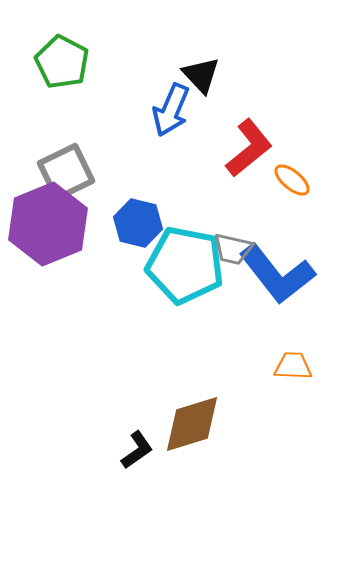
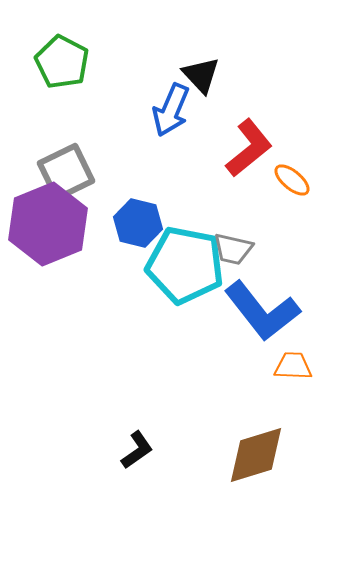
blue L-shape: moved 15 px left, 37 px down
brown diamond: moved 64 px right, 31 px down
